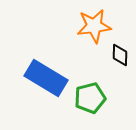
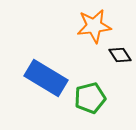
black diamond: rotated 35 degrees counterclockwise
